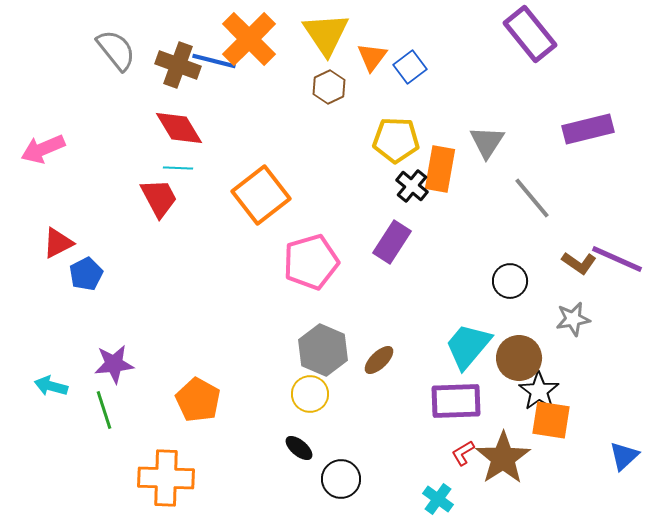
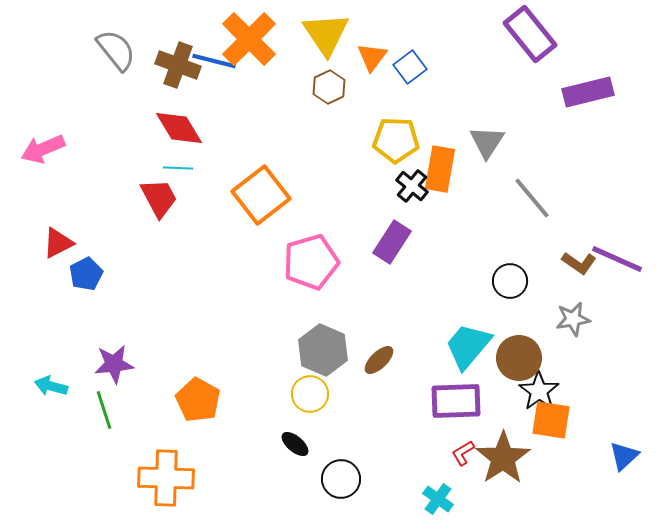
purple rectangle at (588, 129): moved 37 px up
black ellipse at (299, 448): moved 4 px left, 4 px up
